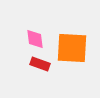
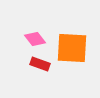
pink diamond: rotated 30 degrees counterclockwise
